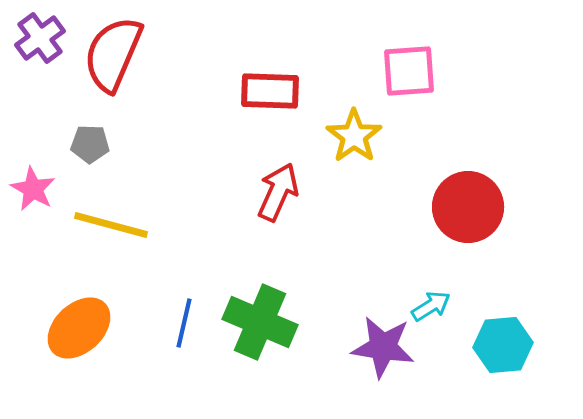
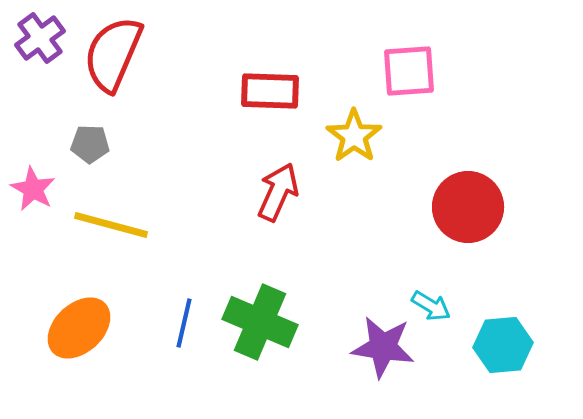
cyan arrow: rotated 63 degrees clockwise
